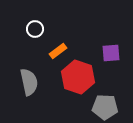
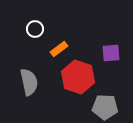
orange rectangle: moved 1 px right, 2 px up
